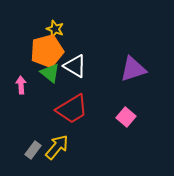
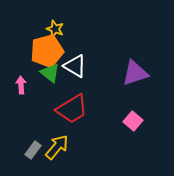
purple triangle: moved 2 px right, 4 px down
pink square: moved 7 px right, 4 px down
